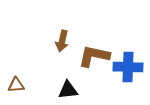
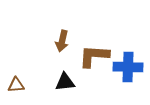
brown L-shape: rotated 8 degrees counterclockwise
black triangle: moved 3 px left, 8 px up
